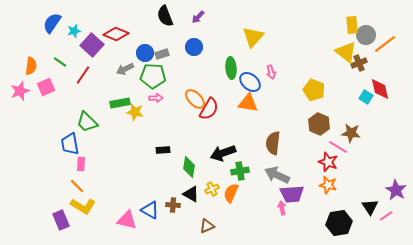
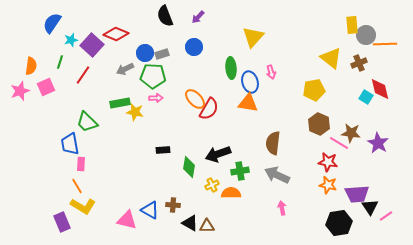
cyan star at (74, 31): moved 3 px left, 9 px down
orange line at (385, 44): rotated 35 degrees clockwise
yellow triangle at (346, 52): moved 15 px left, 6 px down
green line at (60, 62): rotated 72 degrees clockwise
blue ellipse at (250, 82): rotated 35 degrees clockwise
yellow pentagon at (314, 90): rotated 30 degrees counterclockwise
pink line at (338, 147): moved 1 px right, 4 px up
black arrow at (223, 153): moved 5 px left, 1 px down
red star at (328, 162): rotated 12 degrees counterclockwise
orange line at (77, 186): rotated 14 degrees clockwise
yellow cross at (212, 189): moved 4 px up
purple star at (396, 190): moved 18 px left, 47 px up
orange semicircle at (231, 193): rotated 66 degrees clockwise
black triangle at (191, 194): moved 1 px left, 29 px down
purple trapezoid at (292, 194): moved 65 px right
purple rectangle at (61, 220): moved 1 px right, 2 px down
brown triangle at (207, 226): rotated 21 degrees clockwise
